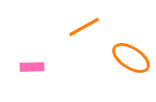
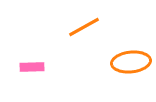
orange ellipse: moved 4 px down; rotated 39 degrees counterclockwise
